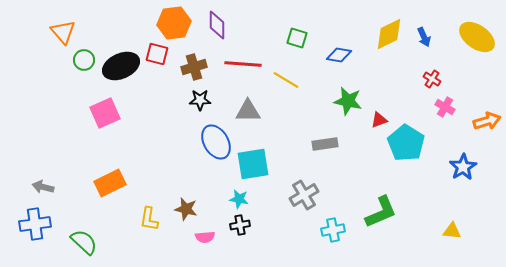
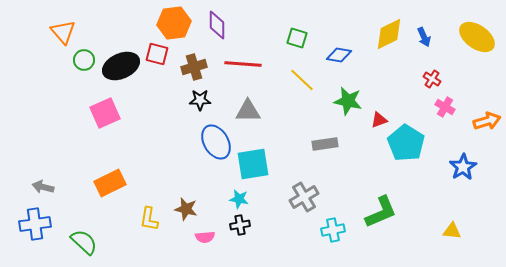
yellow line: moved 16 px right; rotated 12 degrees clockwise
gray cross: moved 2 px down
